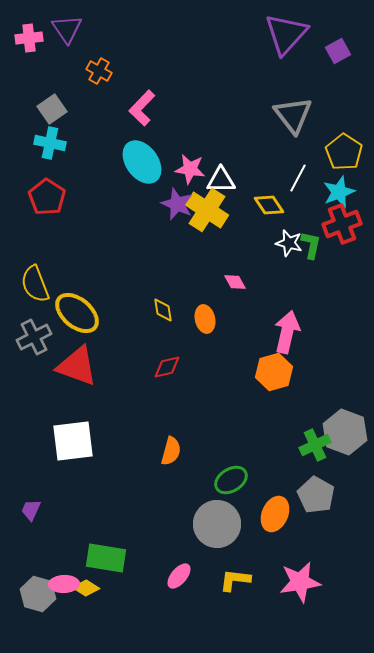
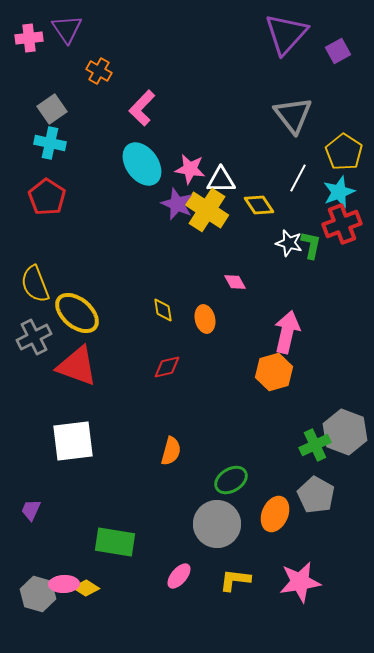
cyan ellipse at (142, 162): moved 2 px down
yellow diamond at (269, 205): moved 10 px left
green rectangle at (106, 558): moved 9 px right, 16 px up
